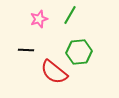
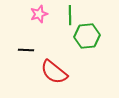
green line: rotated 30 degrees counterclockwise
pink star: moved 5 px up
green hexagon: moved 8 px right, 16 px up
